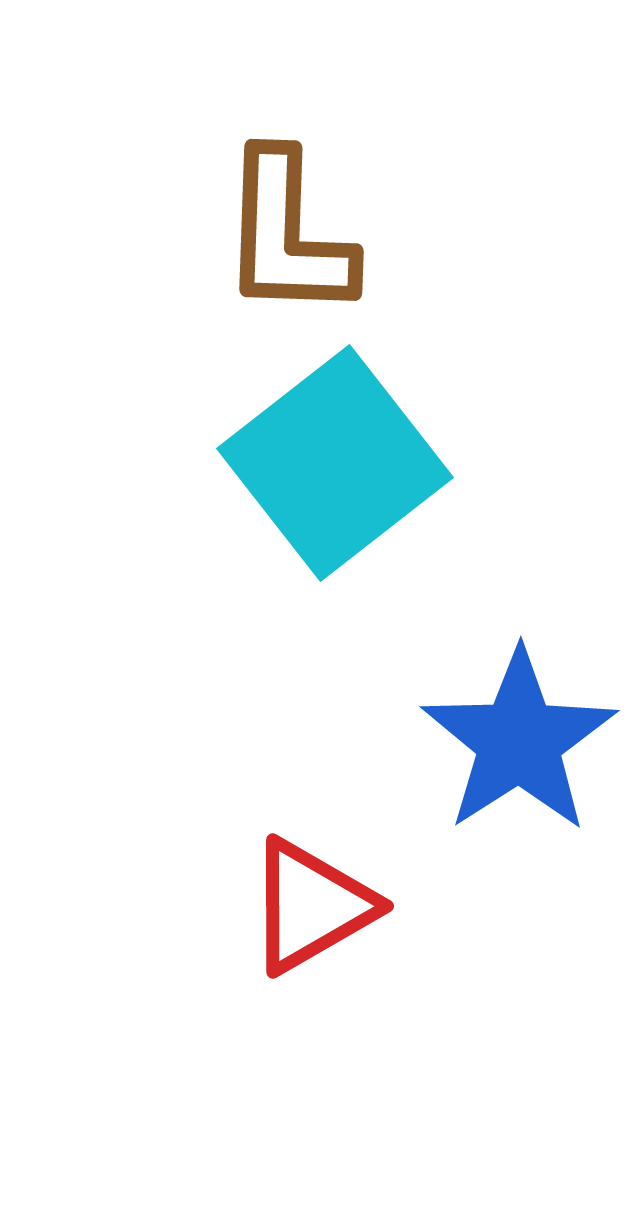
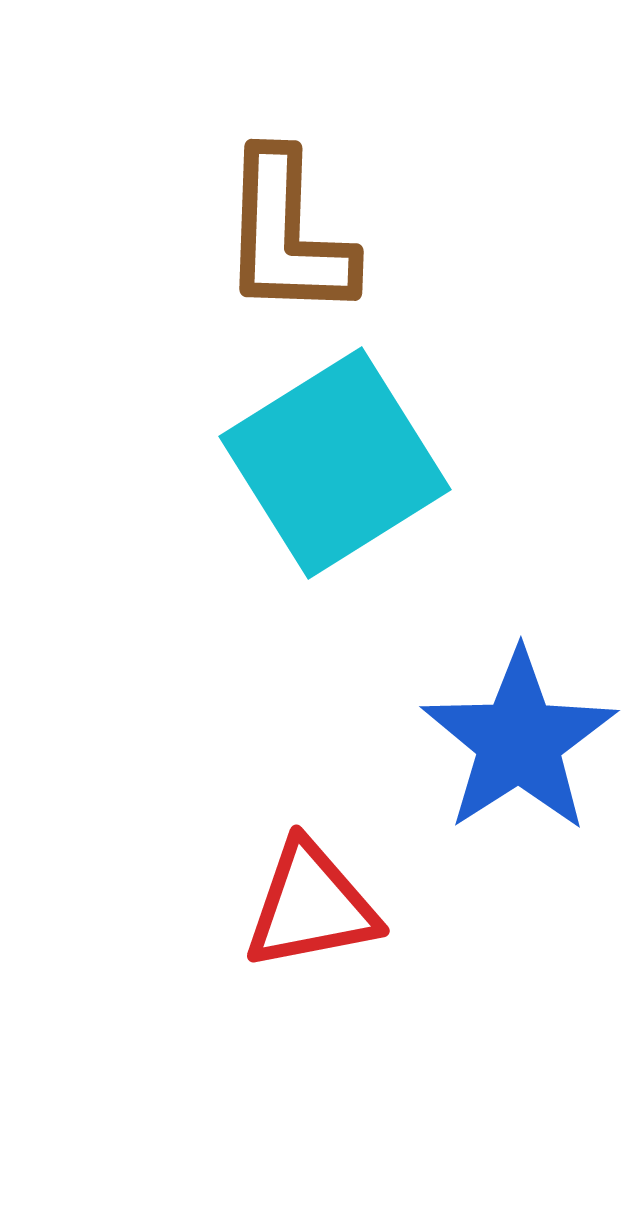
cyan square: rotated 6 degrees clockwise
red triangle: rotated 19 degrees clockwise
